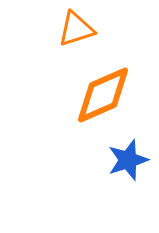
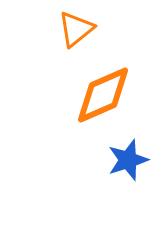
orange triangle: rotated 21 degrees counterclockwise
